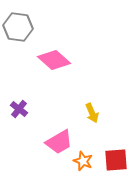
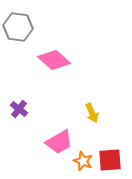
red square: moved 6 px left
